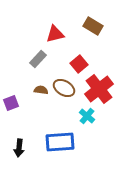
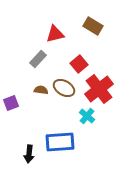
black arrow: moved 10 px right, 6 px down
